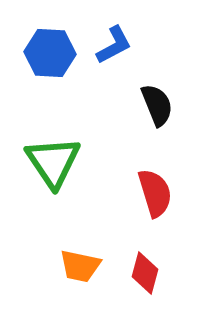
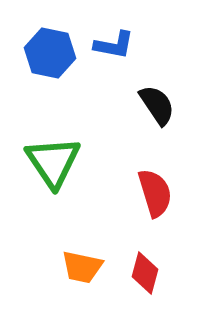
blue L-shape: rotated 39 degrees clockwise
blue hexagon: rotated 9 degrees clockwise
black semicircle: rotated 12 degrees counterclockwise
orange trapezoid: moved 2 px right, 1 px down
